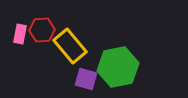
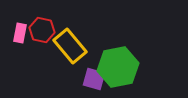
red hexagon: rotated 15 degrees clockwise
pink rectangle: moved 1 px up
purple square: moved 8 px right
